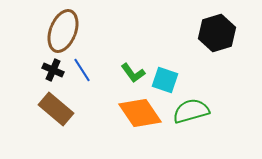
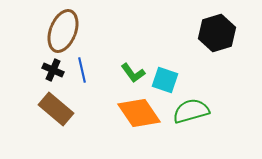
blue line: rotated 20 degrees clockwise
orange diamond: moved 1 px left
